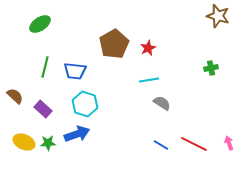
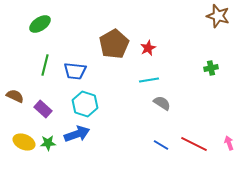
green line: moved 2 px up
brown semicircle: rotated 18 degrees counterclockwise
